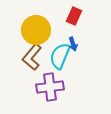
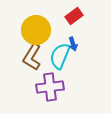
red rectangle: rotated 30 degrees clockwise
brown L-shape: rotated 8 degrees counterclockwise
